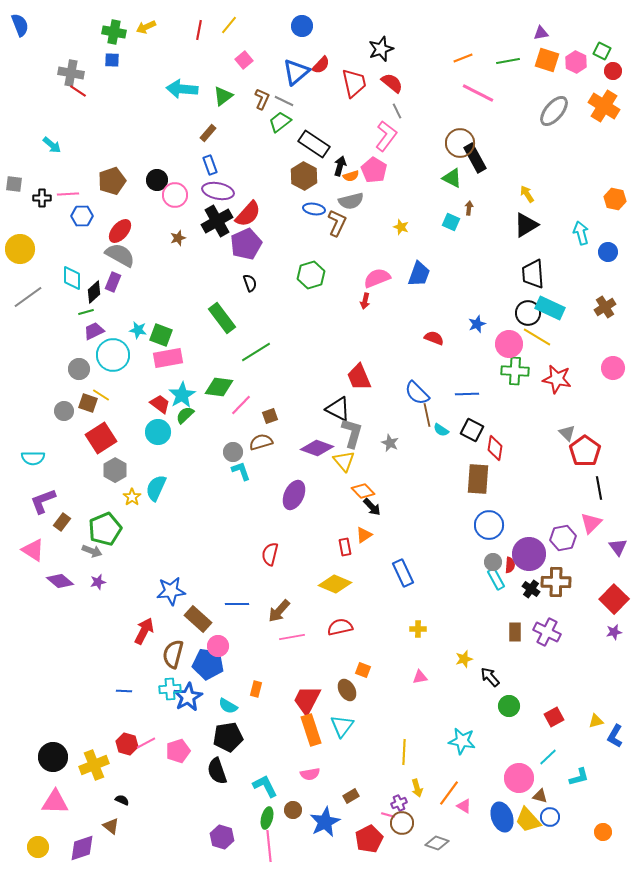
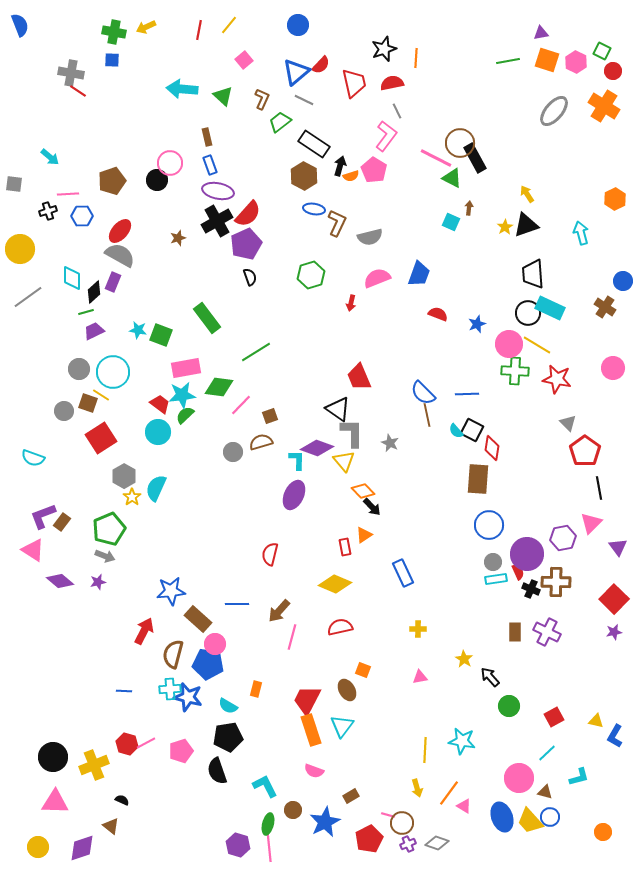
blue circle at (302, 26): moved 4 px left, 1 px up
black star at (381, 49): moved 3 px right
orange line at (463, 58): moved 47 px left; rotated 66 degrees counterclockwise
red semicircle at (392, 83): rotated 50 degrees counterclockwise
pink line at (478, 93): moved 42 px left, 65 px down
green triangle at (223, 96): rotated 40 degrees counterclockwise
gray line at (284, 101): moved 20 px right, 1 px up
brown rectangle at (208, 133): moved 1 px left, 4 px down; rotated 54 degrees counterclockwise
cyan arrow at (52, 145): moved 2 px left, 12 px down
pink circle at (175, 195): moved 5 px left, 32 px up
black cross at (42, 198): moved 6 px right, 13 px down; rotated 18 degrees counterclockwise
orange hexagon at (615, 199): rotated 20 degrees clockwise
gray semicircle at (351, 201): moved 19 px right, 36 px down
black triangle at (526, 225): rotated 12 degrees clockwise
yellow star at (401, 227): moved 104 px right; rotated 21 degrees clockwise
blue circle at (608, 252): moved 15 px right, 29 px down
black semicircle at (250, 283): moved 6 px up
red arrow at (365, 301): moved 14 px left, 2 px down
brown cross at (605, 307): rotated 25 degrees counterclockwise
green rectangle at (222, 318): moved 15 px left
yellow line at (537, 337): moved 8 px down
red semicircle at (434, 338): moved 4 px right, 24 px up
cyan circle at (113, 355): moved 17 px down
pink rectangle at (168, 358): moved 18 px right, 10 px down
blue semicircle at (417, 393): moved 6 px right
cyan star at (182, 395): rotated 24 degrees clockwise
black triangle at (338, 409): rotated 8 degrees clockwise
cyan semicircle at (441, 430): moved 15 px right, 1 px down; rotated 14 degrees clockwise
gray L-shape at (352, 433): rotated 16 degrees counterclockwise
gray triangle at (567, 433): moved 1 px right, 10 px up
red diamond at (495, 448): moved 3 px left
cyan semicircle at (33, 458): rotated 20 degrees clockwise
gray hexagon at (115, 470): moved 9 px right, 6 px down
cyan L-shape at (241, 471): moved 56 px right, 11 px up; rotated 20 degrees clockwise
purple L-shape at (43, 501): moved 15 px down
green pentagon at (105, 529): moved 4 px right
gray arrow at (92, 551): moved 13 px right, 5 px down
purple circle at (529, 554): moved 2 px left
red semicircle at (510, 565): moved 8 px right, 7 px down; rotated 28 degrees counterclockwise
cyan rectangle at (496, 579): rotated 70 degrees counterclockwise
black cross at (531, 589): rotated 12 degrees counterclockwise
pink line at (292, 637): rotated 65 degrees counterclockwise
pink circle at (218, 646): moved 3 px left, 2 px up
yellow star at (464, 659): rotated 24 degrees counterclockwise
blue star at (188, 697): rotated 28 degrees counterclockwise
yellow triangle at (596, 721): rotated 28 degrees clockwise
pink pentagon at (178, 751): moved 3 px right
yellow line at (404, 752): moved 21 px right, 2 px up
cyan line at (548, 757): moved 1 px left, 4 px up
pink semicircle at (310, 774): moved 4 px right, 3 px up; rotated 30 degrees clockwise
brown triangle at (540, 796): moved 5 px right, 4 px up
purple cross at (399, 803): moved 9 px right, 41 px down
green ellipse at (267, 818): moved 1 px right, 6 px down
yellow trapezoid at (528, 820): moved 2 px right, 1 px down
purple hexagon at (222, 837): moved 16 px right, 8 px down
